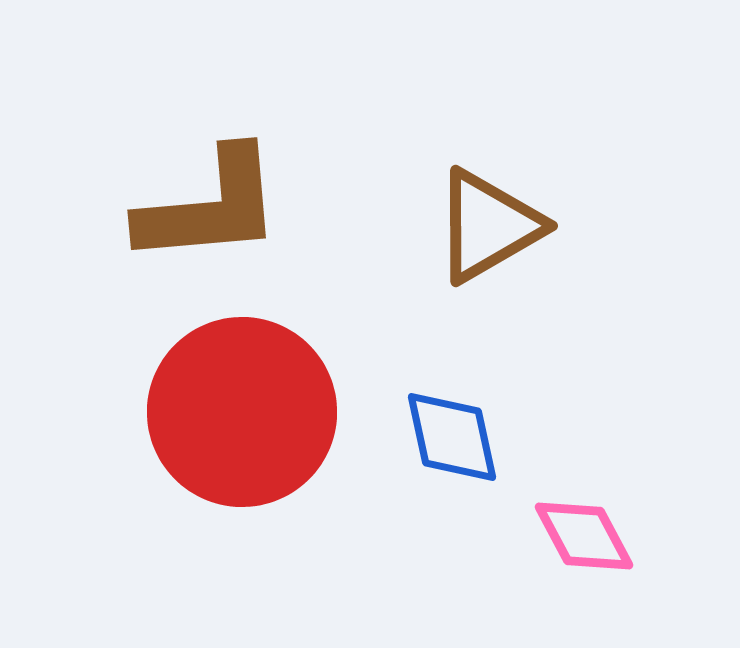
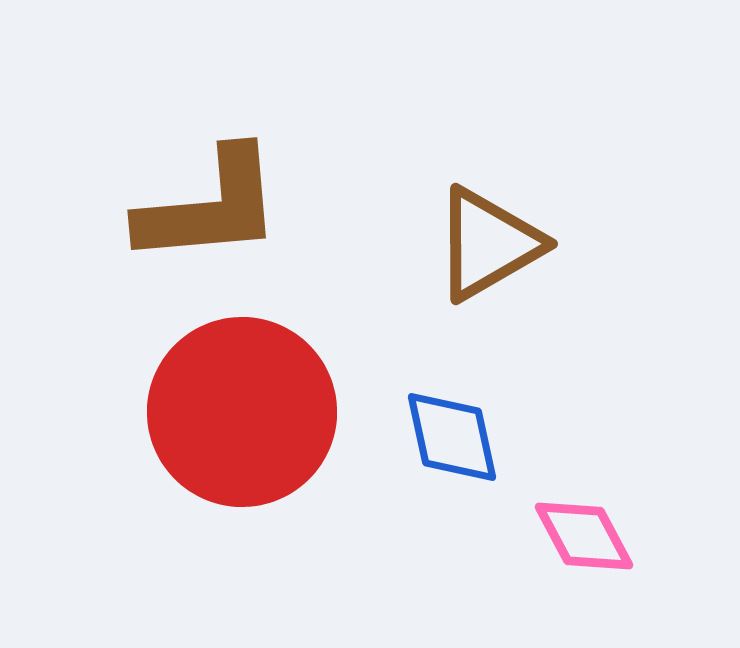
brown triangle: moved 18 px down
